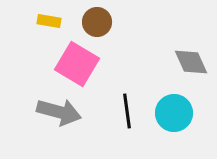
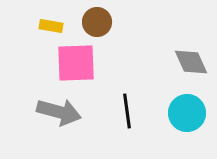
yellow rectangle: moved 2 px right, 5 px down
pink square: moved 1 px left, 1 px up; rotated 33 degrees counterclockwise
cyan circle: moved 13 px right
